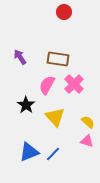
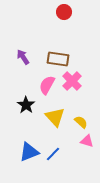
purple arrow: moved 3 px right
pink cross: moved 2 px left, 3 px up
yellow semicircle: moved 7 px left
